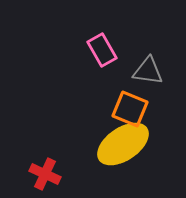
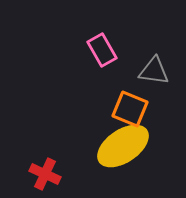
gray triangle: moved 6 px right
yellow ellipse: moved 2 px down
